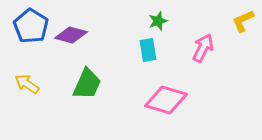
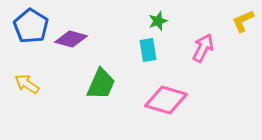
purple diamond: moved 4 px down
green trapezoid: moved 14 px right
